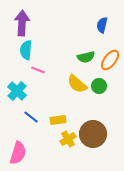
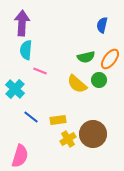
orange ellipse: moved 1 px up
pink line: moved 2 px right, 1 px down
green circle: moved 6 px up
cyan cross: moved 2 px left, 2 px up
pink semicircle: moved 2 px right, 3 px down
